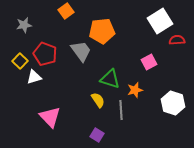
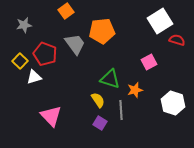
red semicircle: rotated 21 degrees clockwise
gray trapezoid: moved 6 px left, 7 px up
pink triangle: moved 1 px right, 1 px up
purple square: moved 3 px right, 12 px up
